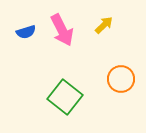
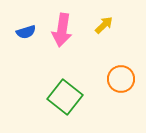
pink arrow: rotated 36 degrees clockwise
